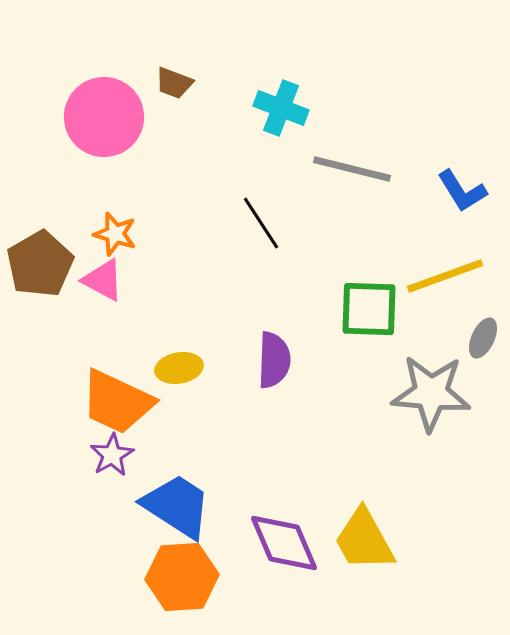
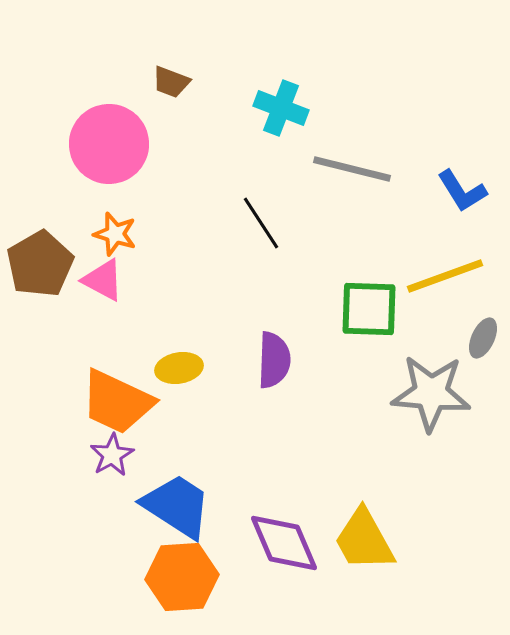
brown trapezoid: moved 3 px left, 1 px up
pink circle: moved 5 px right, 27 px down
